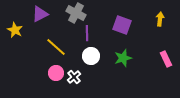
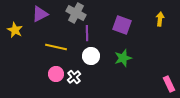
yellow line: rotated 30 degrees counterclockwise
pink rectangle: moved 3 px right, 25 px down
pink circle: moved 1 px down
